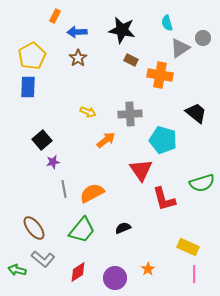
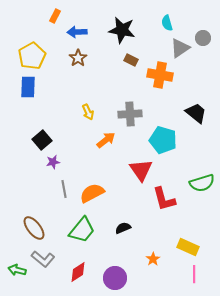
yellow arrow: rotated 42 degrees clockwise
orange star: moved 5 px right, 10 px up
